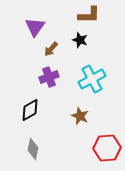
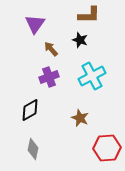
purple triangle: moved 3 px up
brown arrow: rotated 98 degrees clockwise
cyan cross: moved 3 px up
brown star: moved 2 px down
